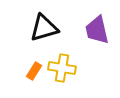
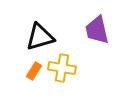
black triangle: moved 4 px left, 9 px down
